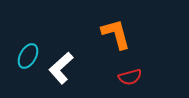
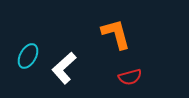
white L-shape: moved 3 px right
